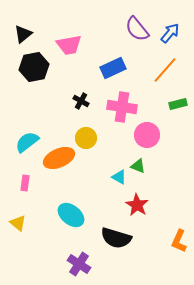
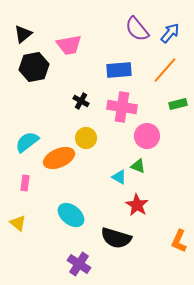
blue rectangle: moved 6 px right, 2 px down; rotated 20 degrees clockwise
pink circle: moved 1 px down
